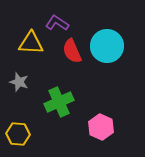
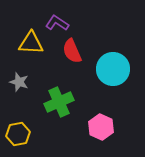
cyan circle: moved 6 px right, 23 px down
yellow hexagon: rotated 15 degrees counterclockwise
